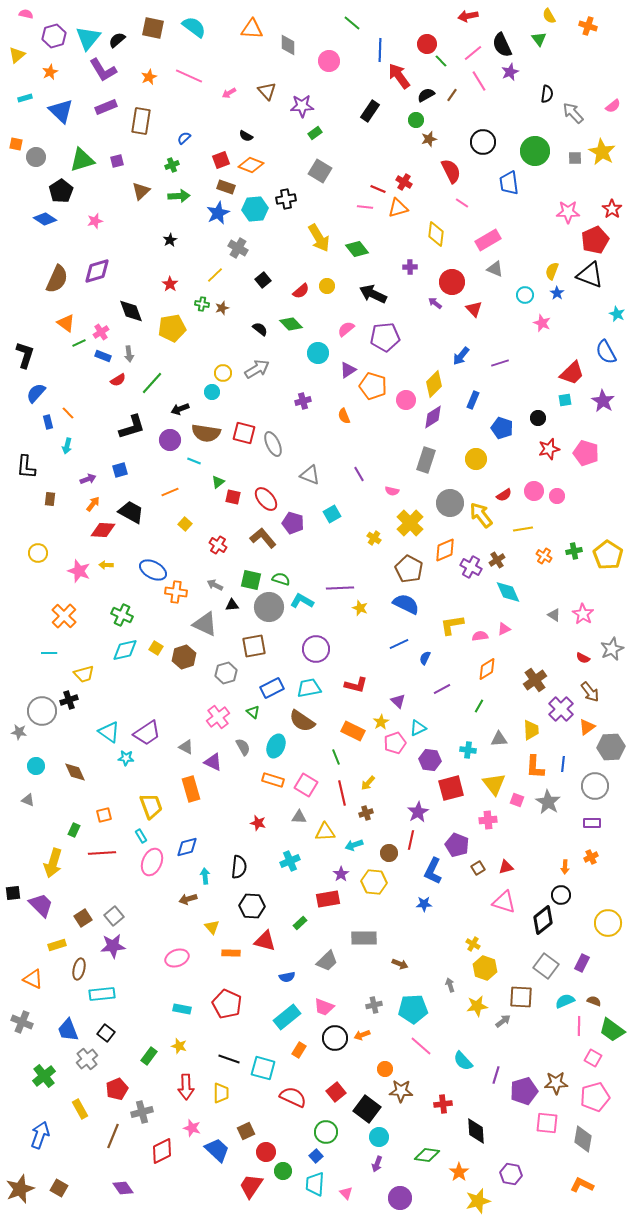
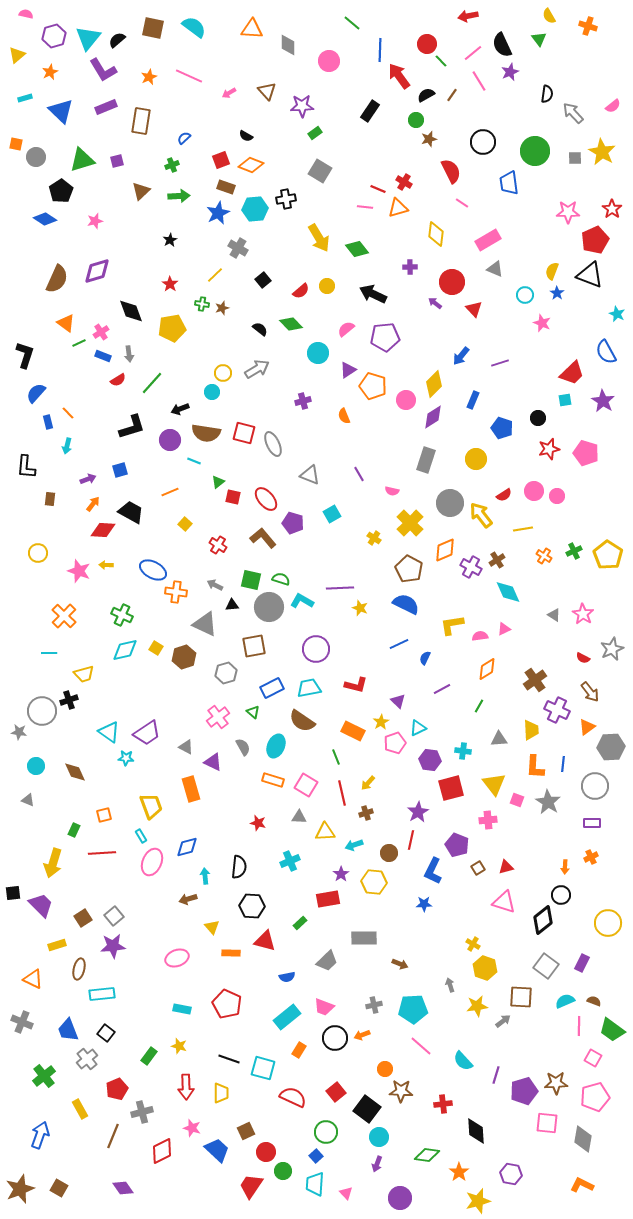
green cross at (574, 551): rotated 14 degrees counterclockwise
purple cross at (561, 709): moved 4 px left, 1 px down; rotated 20 degrees counterclockwise
cyan cross at (468, 750): moved 5 px left, 1 px down
